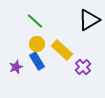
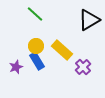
green line: moved 7 px up
yellow circle: moved 1 px left, 2 px down
